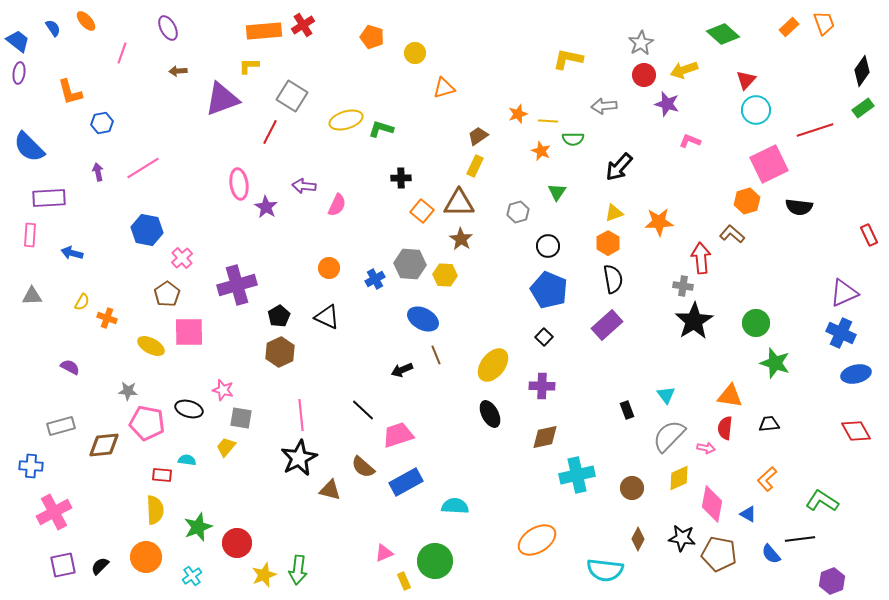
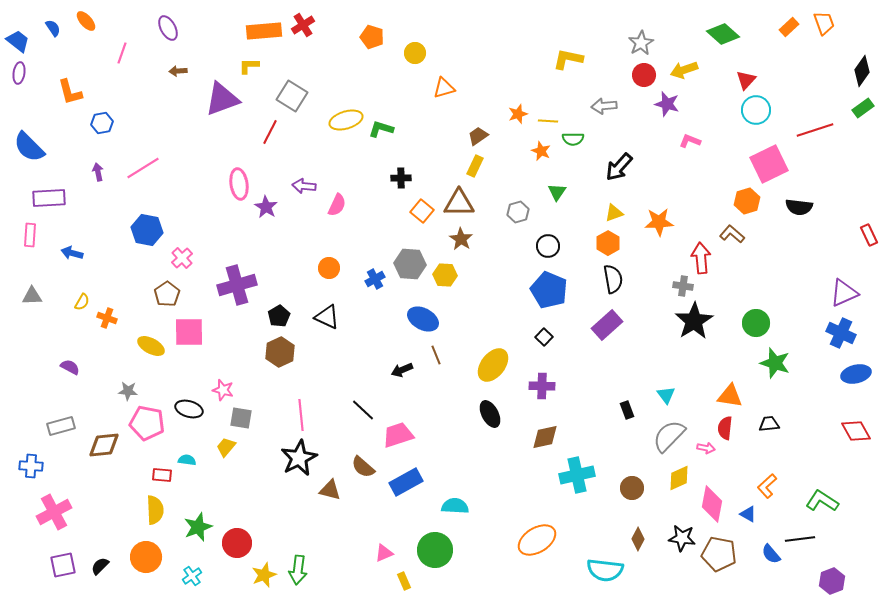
orange L-shape at (767, 479): moved 7 px down
green circle at (435, 561): moved 11 px up
